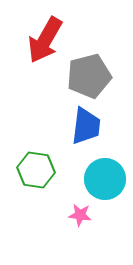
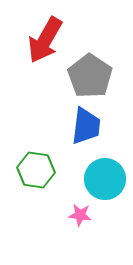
gray pentagon: moved 1 px right; rotated 24 degrees counterclockwise
